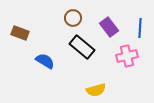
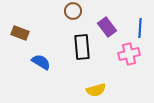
brown circle: moved 7 px up
purple rectangle: moved 2 px left
black rectangle: rotated 45 degrees clockwise
pink cross: moved 2 px right, 2 px up
blue semicircle: moved 4 px left, 1 px down
